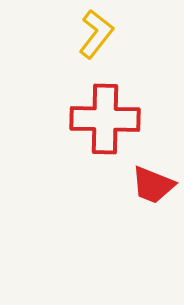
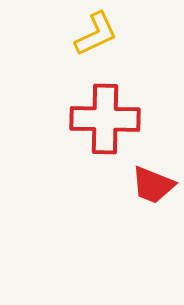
yellow L-shape: rotated 27 degrees clockwise
